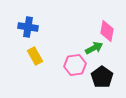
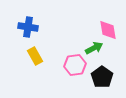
pink diamond: moved 1 px right, 1 px up; rotated 20 degrees counterclockwise
